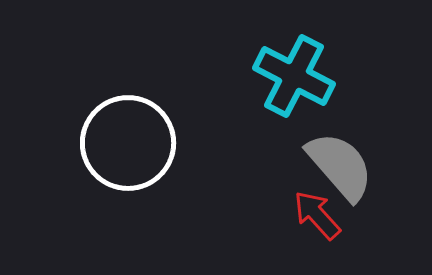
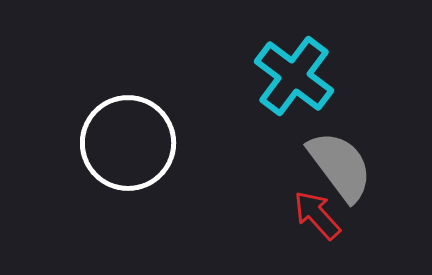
cyan cross: rotated 10 degrees clockwise
gray semicircle: rotated 4 degrees clockwise
